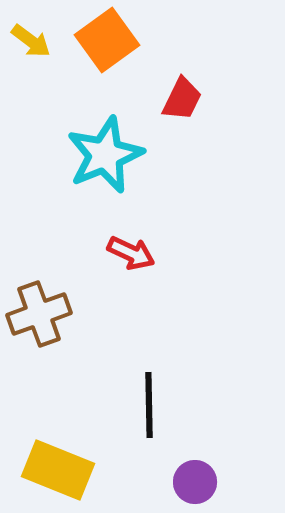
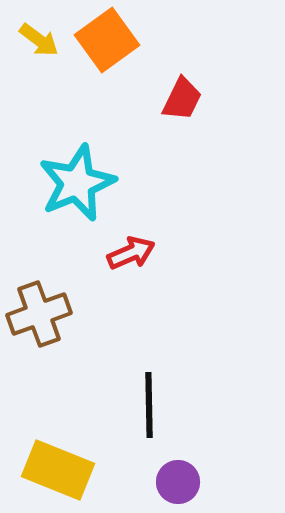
yellow arrow: moved 8 px right, 1 px up
cyan star: moved 28 px left, 28 px down
red arrow: rotated 48 degrees counterclockwise
purple circle: moved 17 px left
